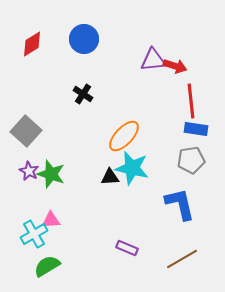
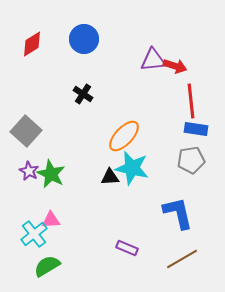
green star: rotated 8 degrees clockwise
blue L-shape: moved 2 px left, 9 px down
cyan cross: rotated 8 degrees counterclockwise
